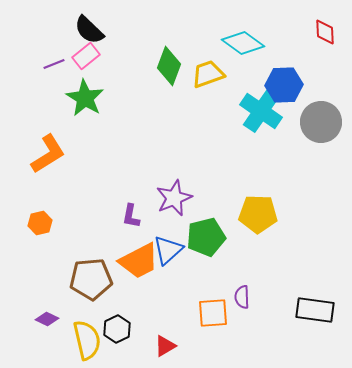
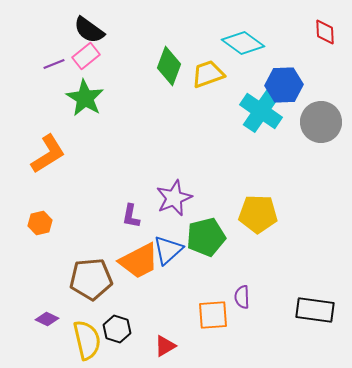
black semicircle: rotated 8 degrees counterclockwise
orange square: moved 2 px down
black hexagon: rotated 16 degrees counterclockwise
